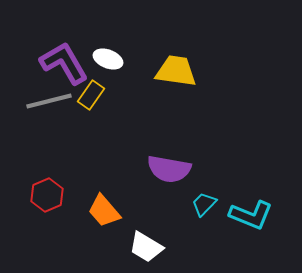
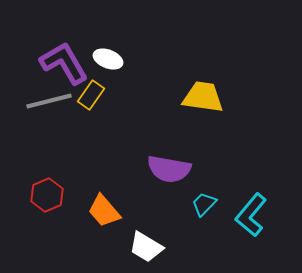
yellow trapezoid: moved 27 px right, 26 px down
cyan L-shape: rotated 108 degrees clockwise
